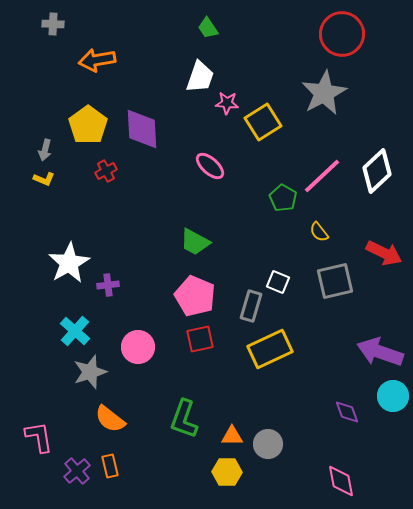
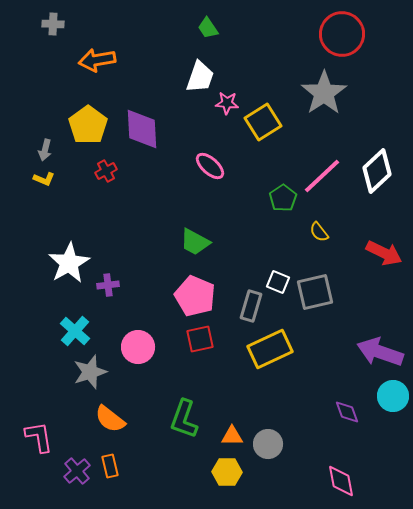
gray star at (324, 93): rotated 6 degrees counterclockwise
green pentagon at (283, 198): rotated 8 degrees clockwise
gray square at (335, 281): moved 20 px left, 11 px down
